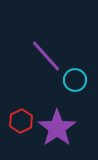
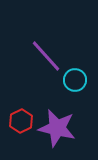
purple star: rotated 24 degrees counterclockwise
